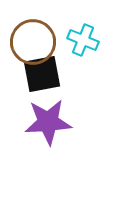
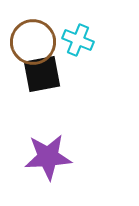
cyan cross: moved 5 px left
purple star: moved 35 px down
